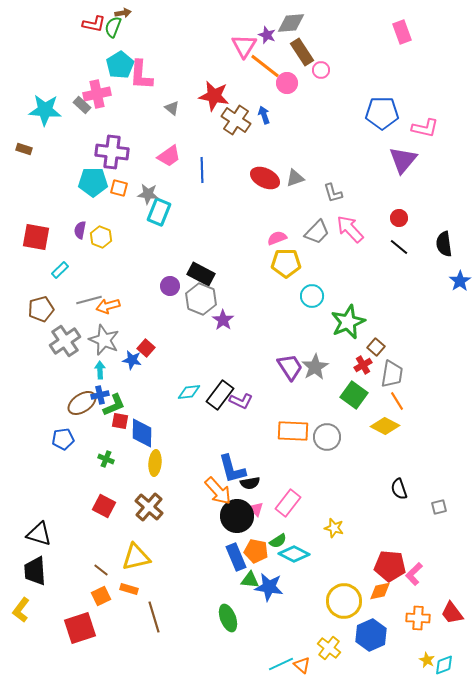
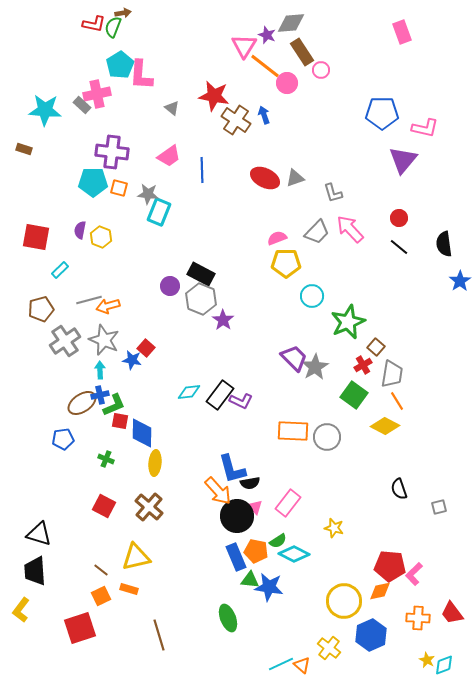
purple trapezoid at (290, 367): moved 4 px right, 9 px up; rotated 12 degrees counterclockwise
pink triangle at (256, 509): moved 1 px left, 2 px up
brown line at (154, 617): moved 5 px right, 18 px down
